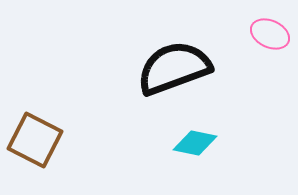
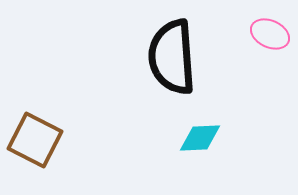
black semicircle: moved 2 px left, 11 px up; rotated 74 degrees counterclockwise
cyan diamond: moved 5 px right, 5 px up; rotated 15 degrees counterclockwise
